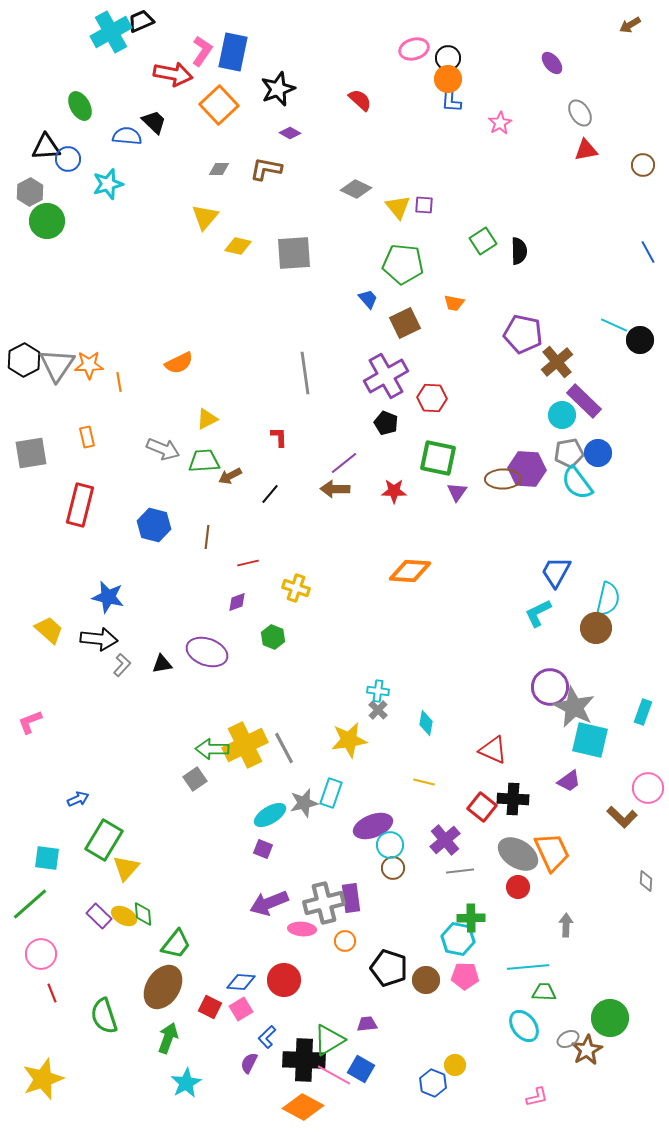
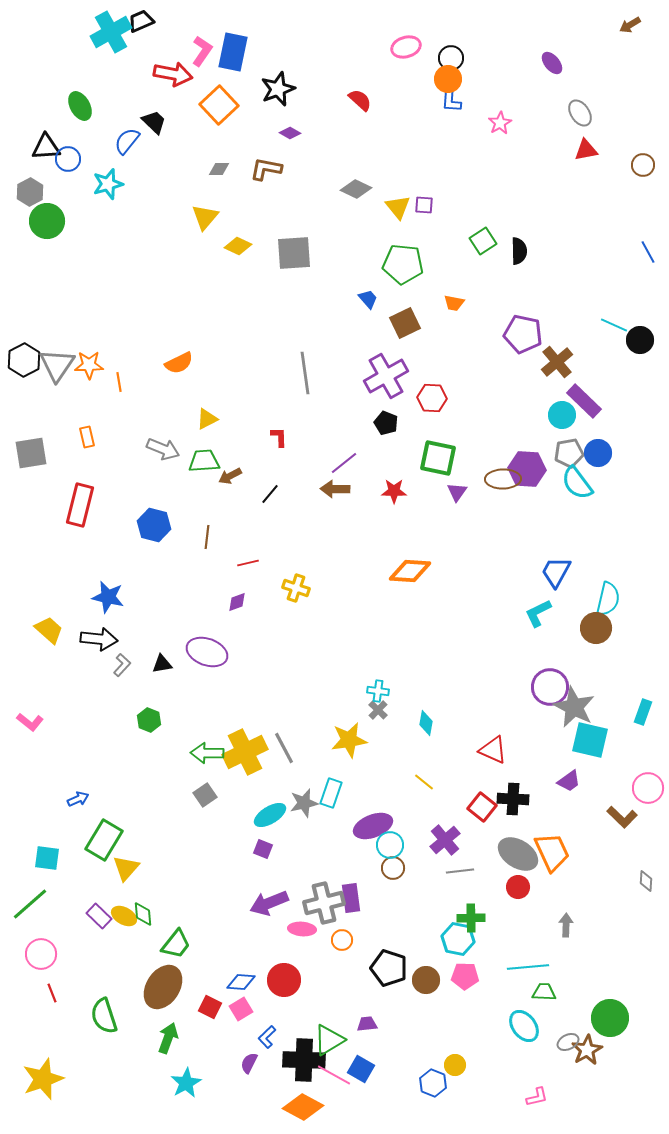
pink ellipse at (414, 49): moved 8 px left, 2 px up
black circle at (448, 58): moved 3 px right
blue semicircle at (127, 136): moved 5 px down; rotated 56 degrees counterclockwise
yellow diamond at (238, 246): rotated 12 degrees clockwise
green hexagon at (273, 637): moved 124 px left, 83 px down
pink L-shape at (30, 722): rotated 120 degrees counterclockwise
yellow cross at (245, 745): moved 7 px down
green arrow at (212, 749): moved 5 px left, 4 px down
gray square at (195, 779): moved 10 px right, 16 px down
yellow line at (424, 782): rotated 25 degrees clockwise
orange circle at (345, 941): moved 3 px left, 1 px up
gray ellipse at (568, 1039): moved 3 px down
